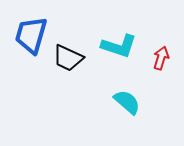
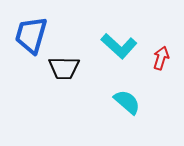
cyan L-shape: rotated 24 degrees clockwise
black trapezoid: moved 4 px left, 10 px down; rotated 24 degrees counterclockwise
